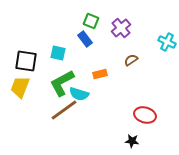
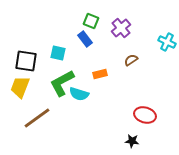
brown line: moved 27 px left, 8 px down
